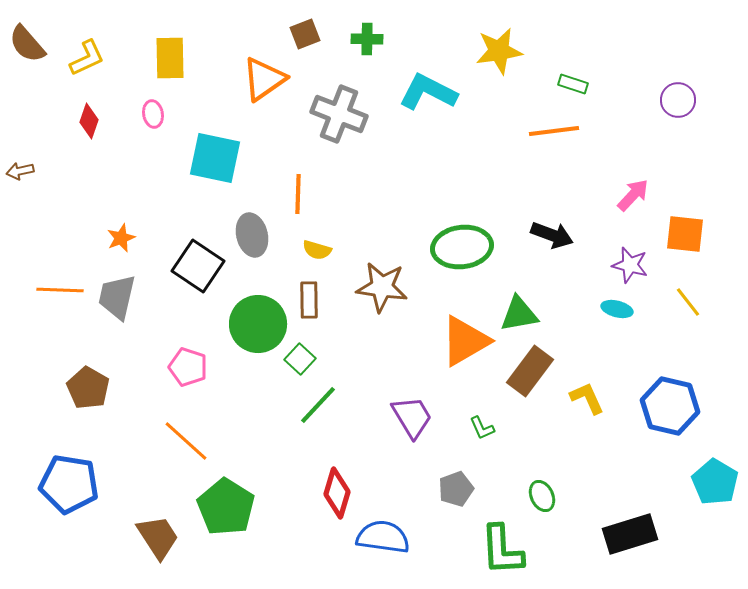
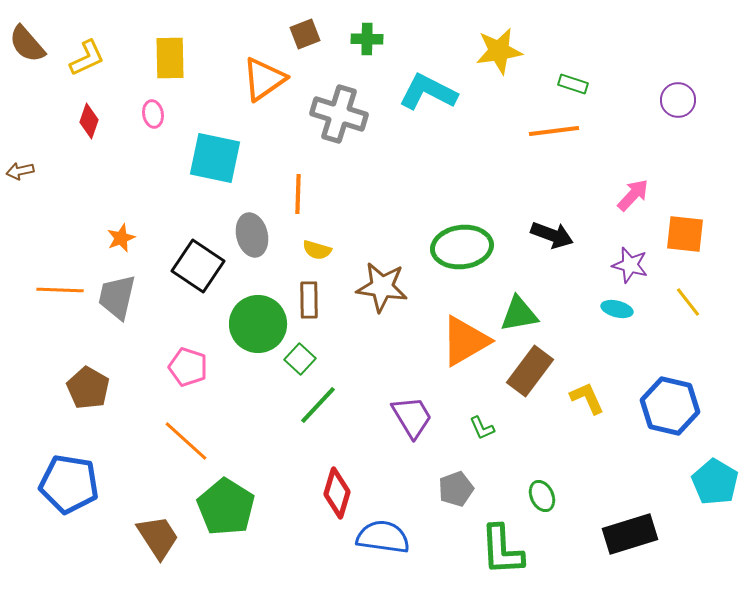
gray cross at (339, 114): rotated 4 degrees counterclockwise
